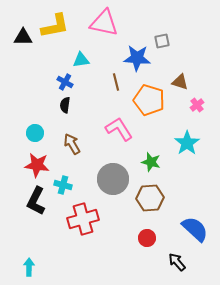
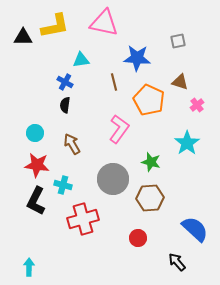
gray square: moved 16 px right
brown line: moved 2 px left
orange pentagon: rotated 8 degrees clockwise
pink L-shape: rotated 68 degrees clockwise
red circle: moved 9 px left
